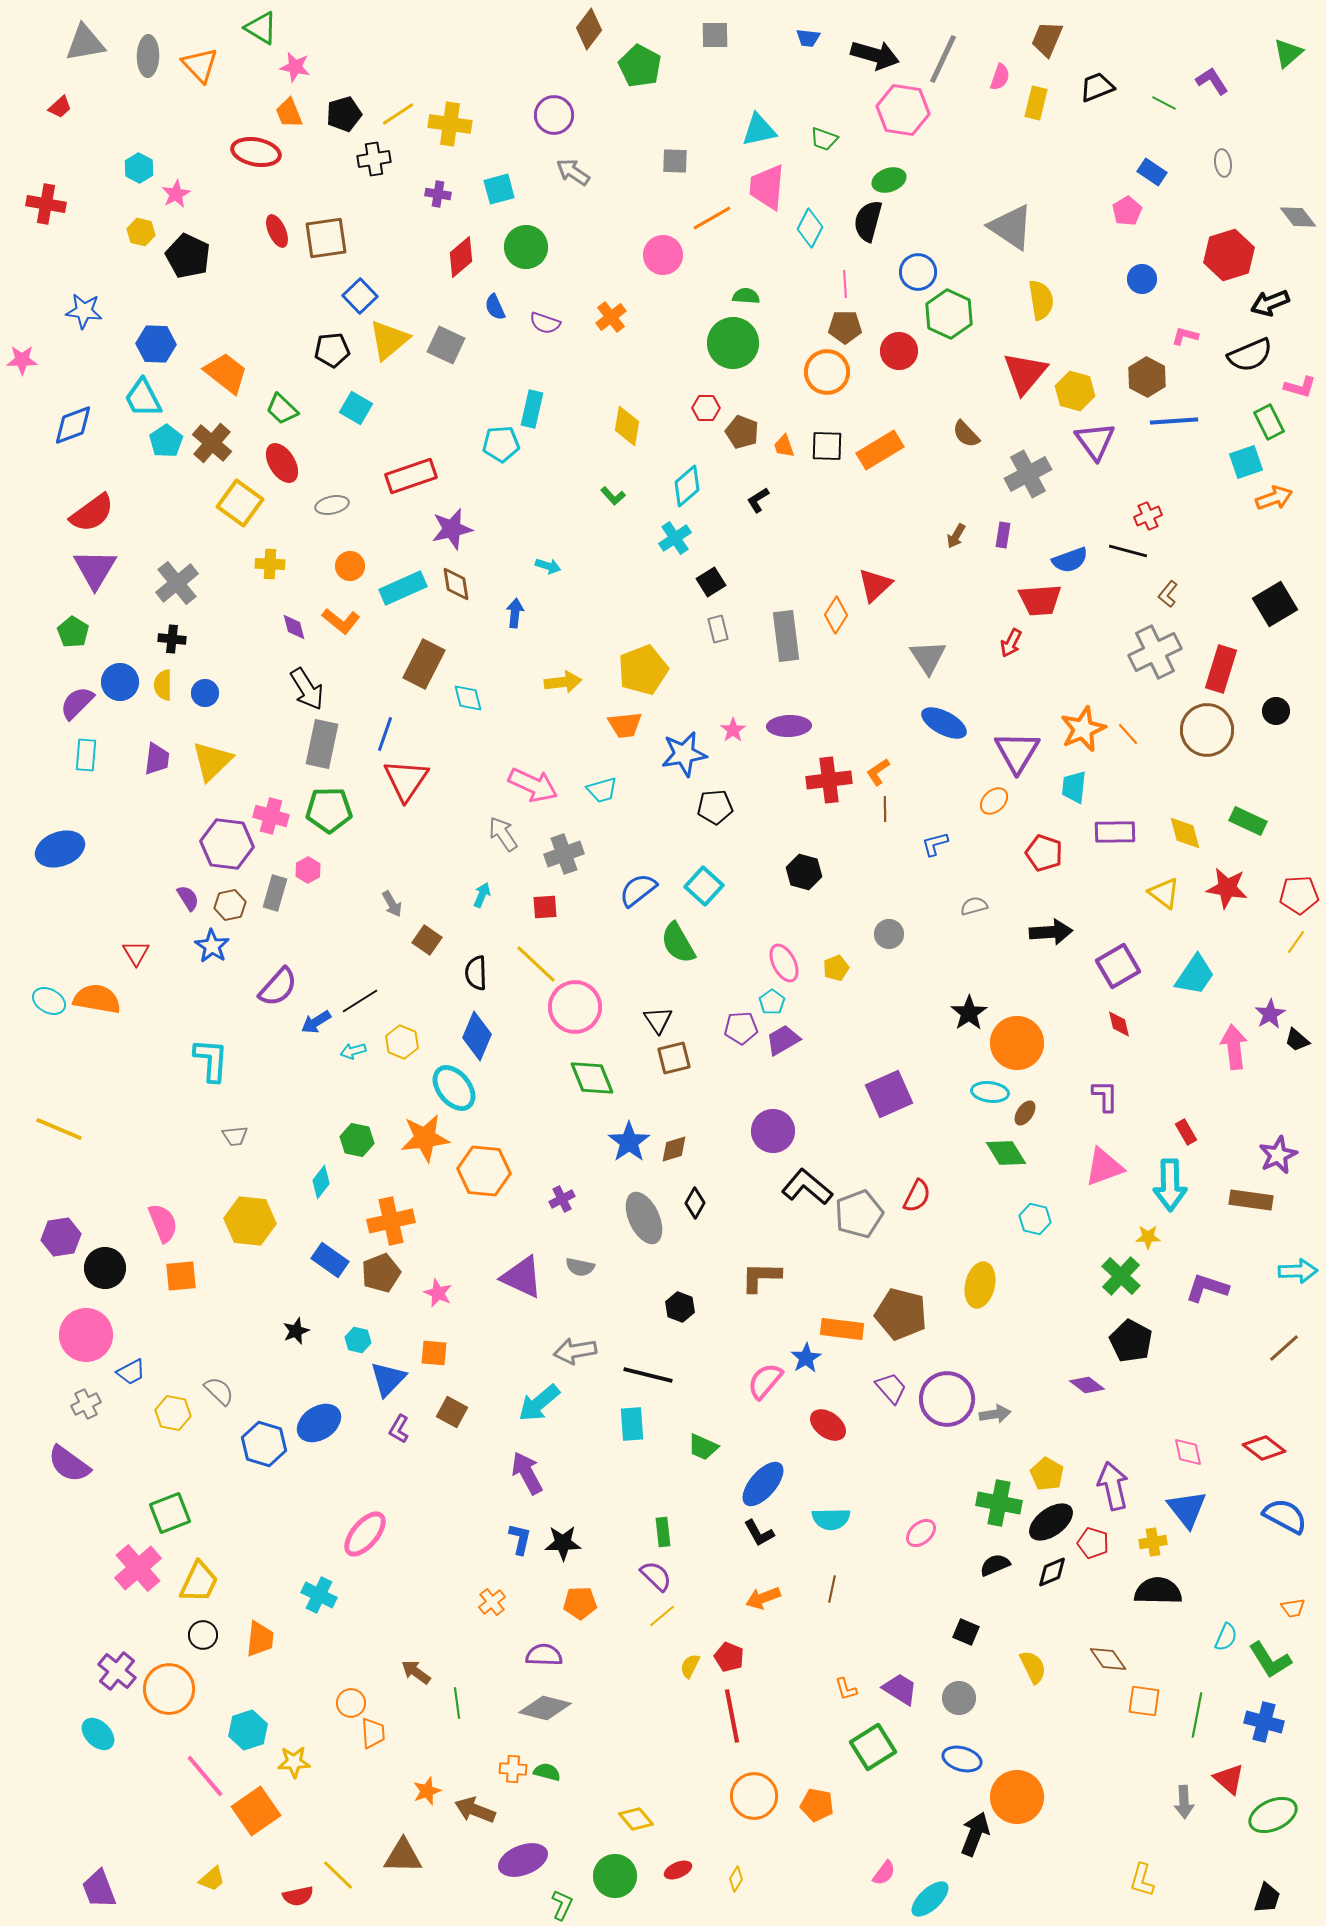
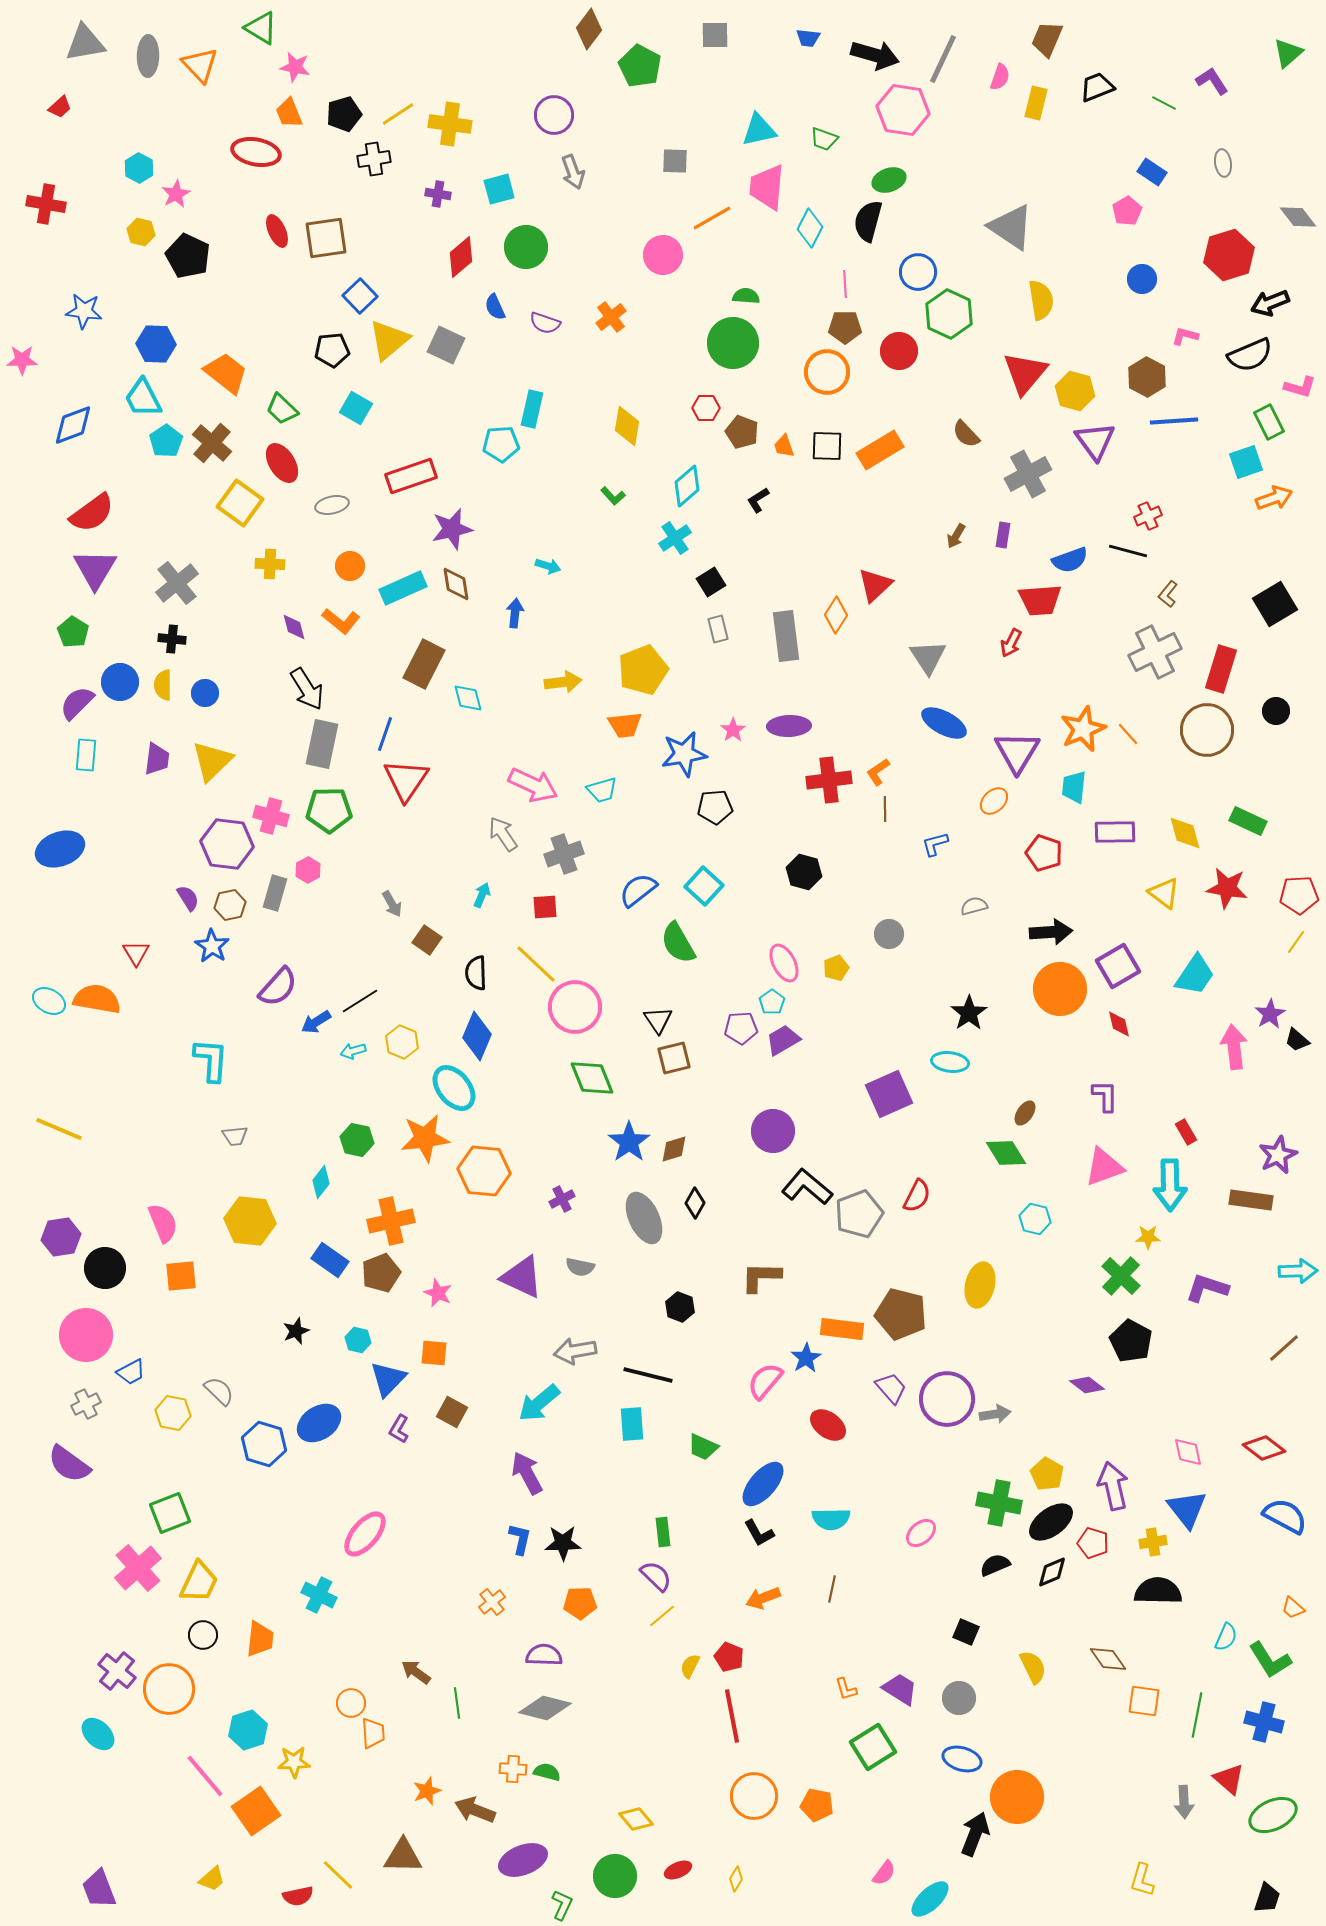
gray arrow at (573, 172): rotated 144 degrees counterclockwise
orange circle at (1017, 1043): moved 43 px right, 54 px up
cyan ellipse at (990, 1092): moved 40 px left, 30 px up
orange trapezoid at (1293, 1608): rotated 50 degrees clockwise
